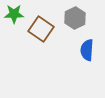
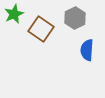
green star: rotated 24 degrees counterclockwise
